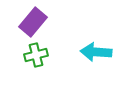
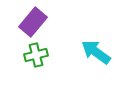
cyan arrow: rotated 32 degrees clockwise
